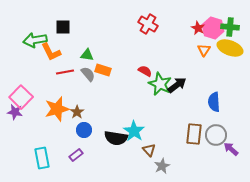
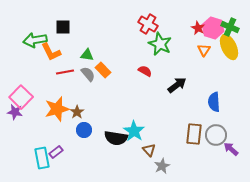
green cross: rotated 18 degrees clockwise
yellow ellipse: moved 1 px left, 1 px up; rotated 45 degrees clockwise
orange rectangle: rotated 28 degrees clockwise
green star: moved 40 px up
purple rectangle: moved 20 px left, 3 px up
